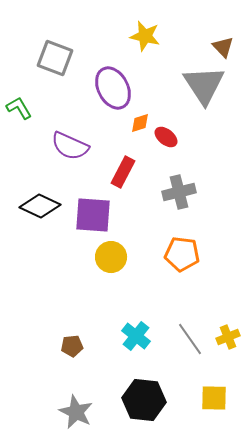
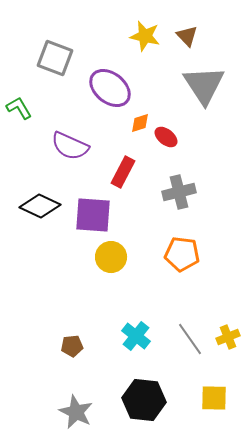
brown triangle: moved 36 px left, 11 px up
purple ellipse: moved 3 px left; rotated 24 degrees counterclockwise
